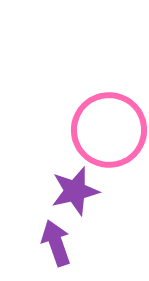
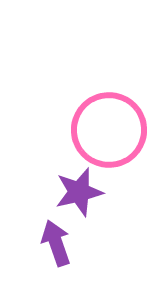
purple star: moved 4 px right, 1 px down
